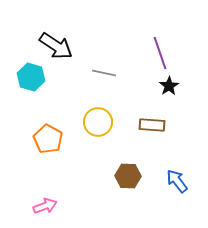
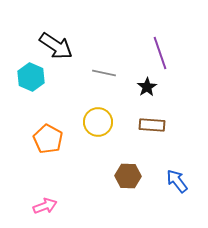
cyan hexagon: rotated 8 degrees clockwise
black star: moved 22 px left, 1 px down
